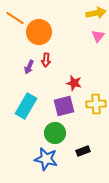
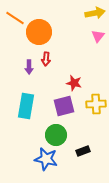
yellow arrow: moved 1 px left
red arrow: moved 1 px up
purple arrow: rotated 24 degrees counterclockwise
cyan rectangle: rotated 20 degrees counterclockwise
green circle: moved 1 px right, 2 px down
